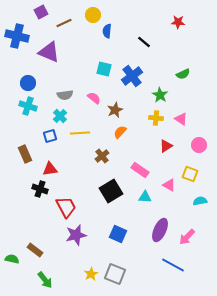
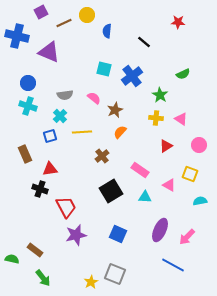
yellow circle at (93, 15): moved 6 px left
yellow line at (80, 133): moved 2 px right, 1 px up
yellow star at (91, 274): moved 8 px down
green arrow at (45, 280): moved 2 px left, 2 px up
